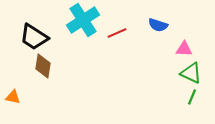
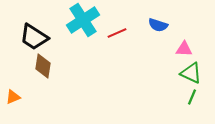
orange triangle: rotated 35 degrees counterclockwise
